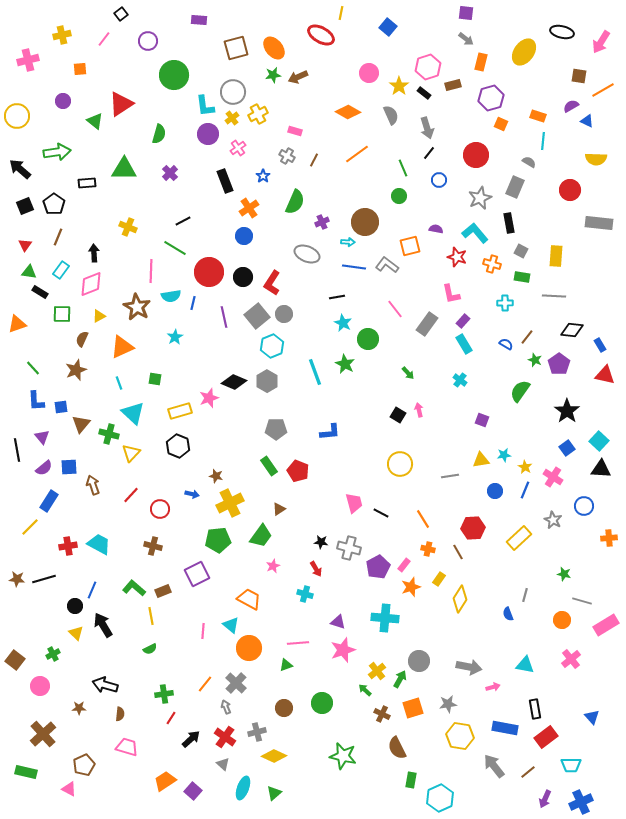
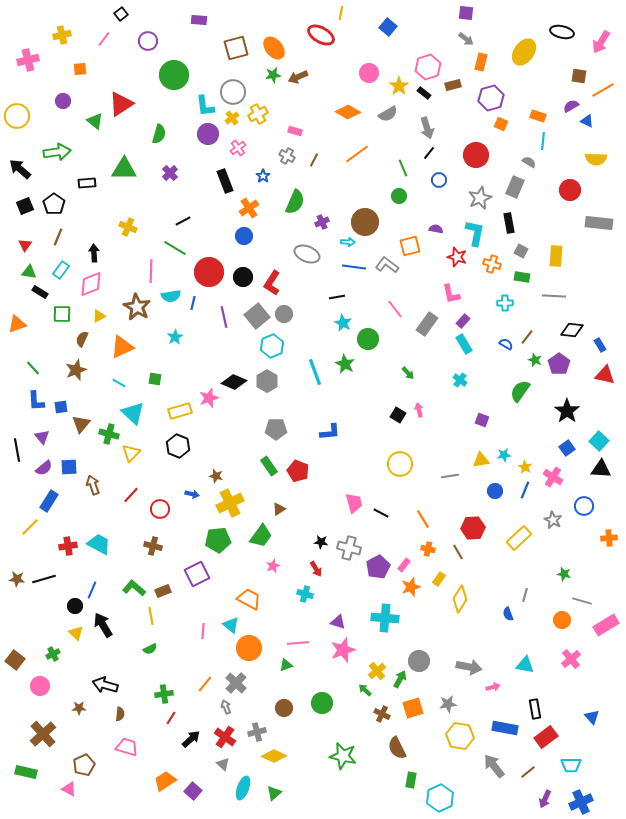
gray semicircle at (391, 115): moved 3 px left, 1 px up; rotated 84 degrees clockwise
cyan L-shape at (475, 233): rotated 52 degrees clockwise
cyan line at (119, 383): rotated 40 degrees counterclockwise
